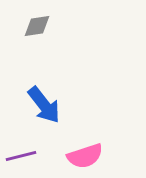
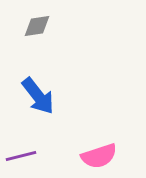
blue arrow: moved 6 px left, 9 px up
pink semicircle: moved 14 px right
